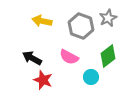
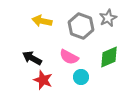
green diamond: moved 1 px right, 1 px down; rotated 15 degrees clockwise
cyan circle: moved 10 px left
